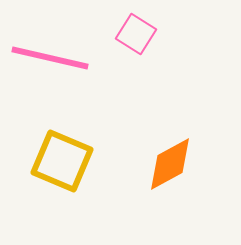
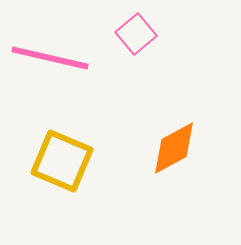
pink square: rotated 18 degrees clockwise
orange diamond: moved 4 px right, 16 px up
